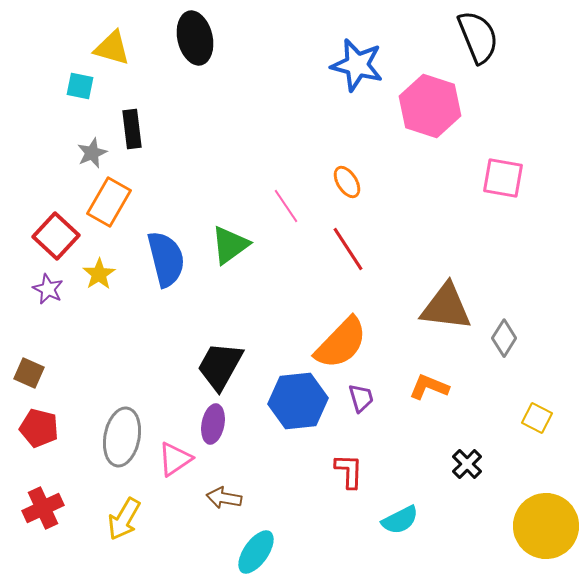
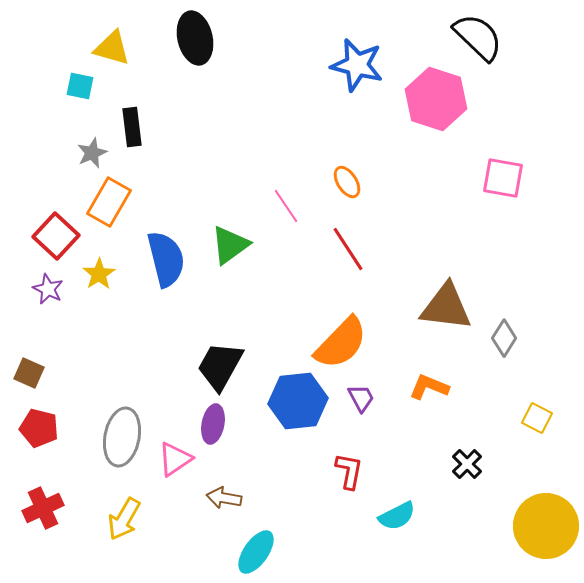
black semicircle: rotated 24 degrees counterclockwise
pink hexagon: moved 6 px right, 7 px up
black rectangle: moved 2 px up
purple trapezoid: rotated 12 degrees counterclockwise
red L-shape: rotated 9 degrees clockwise
cyan semicircle: moved 3 px left, 4 px up
